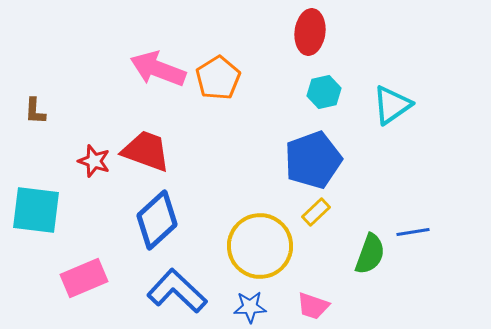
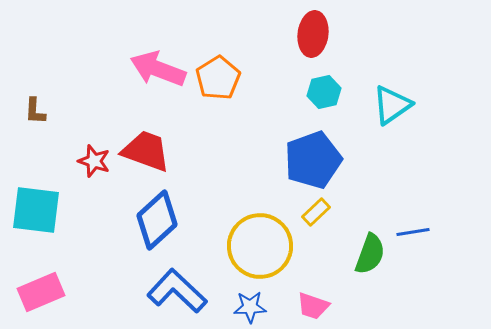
red ellipse: moved 3 px right, 2 px down
pink rectangle: moved 43 px left, 14 px down
